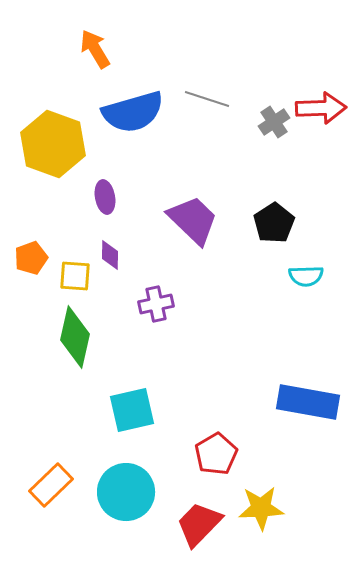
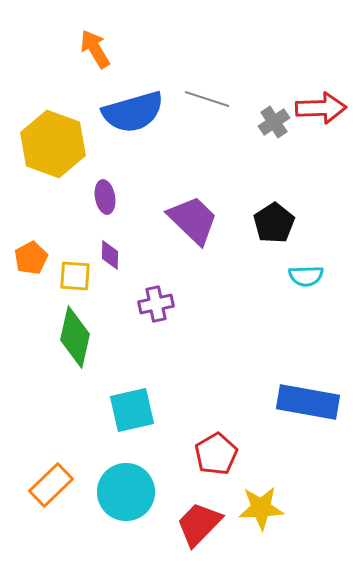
orange pentagon: rotated 8 degrees counterclockwise
